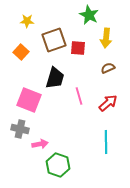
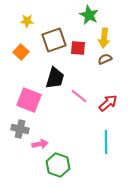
yellow arrow: moved 2 px left
brown semicircle: moved 3 px left, 9 px up
pink line: rotated 36 degrees counterclockwise
